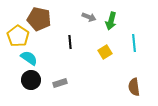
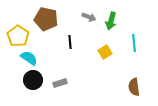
brown pentagon: moved 7 px right
black circle: moved 2 px right
